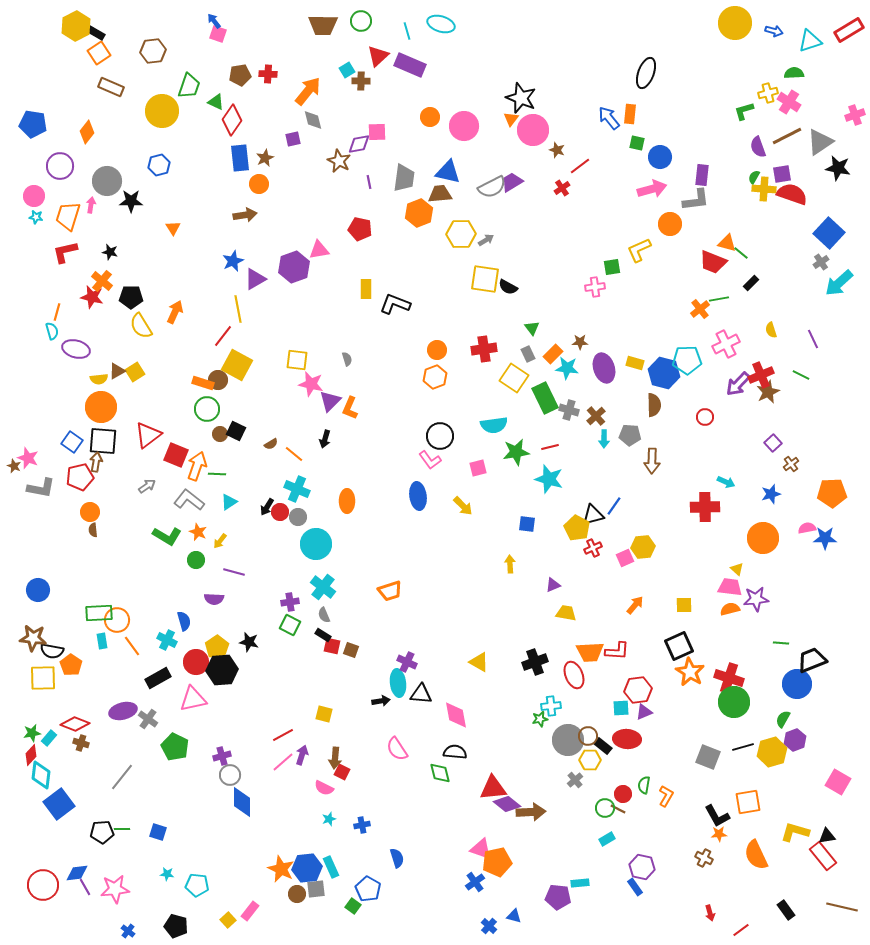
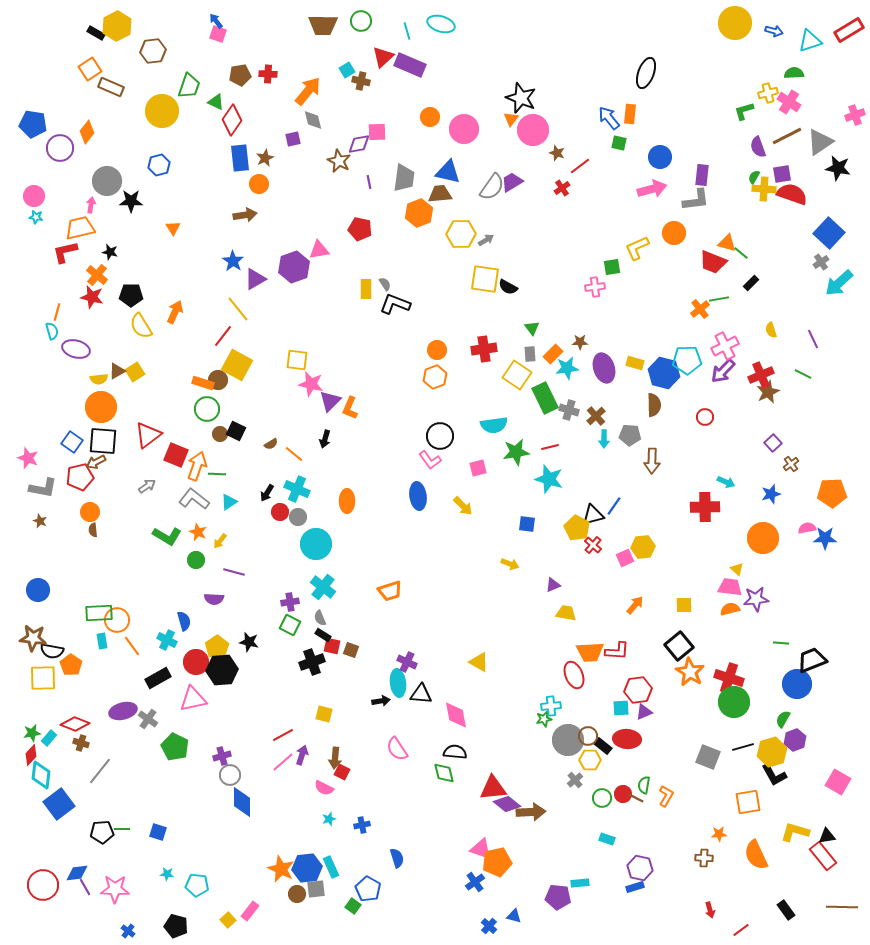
blue arrow at (214, 21): moved 2 px right
yellow hexagon at (76, 26): moved 41 px right
orange square at (99, 53): moved 9 px left, 16 px down
red triangle at (378, 56): moved 5 px right, 1 px down
brown cross at (361, 81): rotated 12 degrees clockwise
pink circle at (464, 126): moved 3 px down
green square at (637, 143): moved 18 px left
brown star at (557, 150): moved 3 px down
purple circle at (60, 166): moved 18 px up
gray semicircle at (492, 187): rotated 28 degrees counterclockwise
orange trapezoid at (68, 216): moved 12 px right, 12 px down; rotated 60 degrees clockwise
orange circle at (670, 224): moved 4 px right, 9 px down
yellow L-shape at (639, 250): moved 2 px left, 2 px up
blue star at (233, 261): rotated 15 degrees counterclockwise
orange cross at (102, 281): moved 5 px left, 6 px up
black pentagon at (131, 297): moved 2 px up
yellow line at (238, 309): rotated 28 degrees counterclockwise
pink cross at (726, 344): moved 1 px left, 2 px down
gray rectangle at (528, 354): moved 2 px right; rotated 21 degrees clockwise
gray semicircle at (347, 359): moved 38 px right, 75 px up; rotated 16 degrees counterclockwise
cyan star at (567, 368): rotated 15 degrees counterclockwise
green line at (801, 375): moved 2 px right, 1 px up
yellow square at (514, 378): moved 3 px right, 3 px up
purple arrow at (738, 384): moved 15 px left, 13 px up
brown arrow at (96, 462): rotated 126 degrees counterclockwise
brown star at (14, 466): moved 26 px right, 55 px down
gray L-shape at (41, 488): moved 2 px right
gray L-shape at (189, 500): moved 5 px right, 1 px up
black arrow at (267, 507): moved 14 px up
red cross at (593, 548): moved 3 px up; rotated 24 degrees counterclockwise
yellow arrow at (510, 564): rotated 114 degrees clockwise
gray semicircle at (324, 615): moved 4 px left, 3 px down
black square at (679, 646): rotated 16 degrees counterclockwise
black cross at (535, 662): moved 223 px left
green star at (540, 719): moved 4 px right
green diamond at (440, 773): moved 4 px right
gray line at (122, 777): moved 22 px left, 6 px up
green circle at (605, 808): moved 3 px left, 10 px up
brown line at (618, 809): moved 18 px right, 11 px up
black L-shape at (717, 816): moved 57 px right, 41 px up
cyan rectangle at (607, 839): rotated 49 degrees clockwise
brown cross at (704, 858): rotated 24 degrees counterclockwise
purple hexagon at (642, 867): moved 2 px left, 1 px down
blue rectangle at (635, 887): rotated 72 degrees counterclockwise
pink star at (115, 889): rotated 8 degrees clockwise
brown line at (842, 907): rotated 12 degrees counterclockwise
red arrow at (710, 913): moved 3 px up
